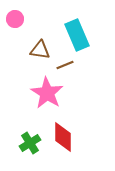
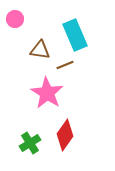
cyan rectangle: moved 2 px left
red diamond: moved 2 px right, 2 px up; rotated 36 degrees clockwise
